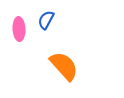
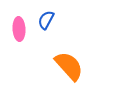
orange semicircle: moved 5 px right
